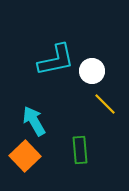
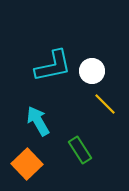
cyan L-shape: moved 3 px left, 6 px down
cyan arrow: moved 4 px right
green rectangle: rotated 28 degrees counterclockwise
orange square: moved 2 px right, 8 px down
